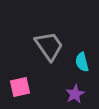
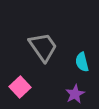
gray trapezoid: moved 6 px left, 1 px down
pink square: rotated 30 degrees counterclockwise
